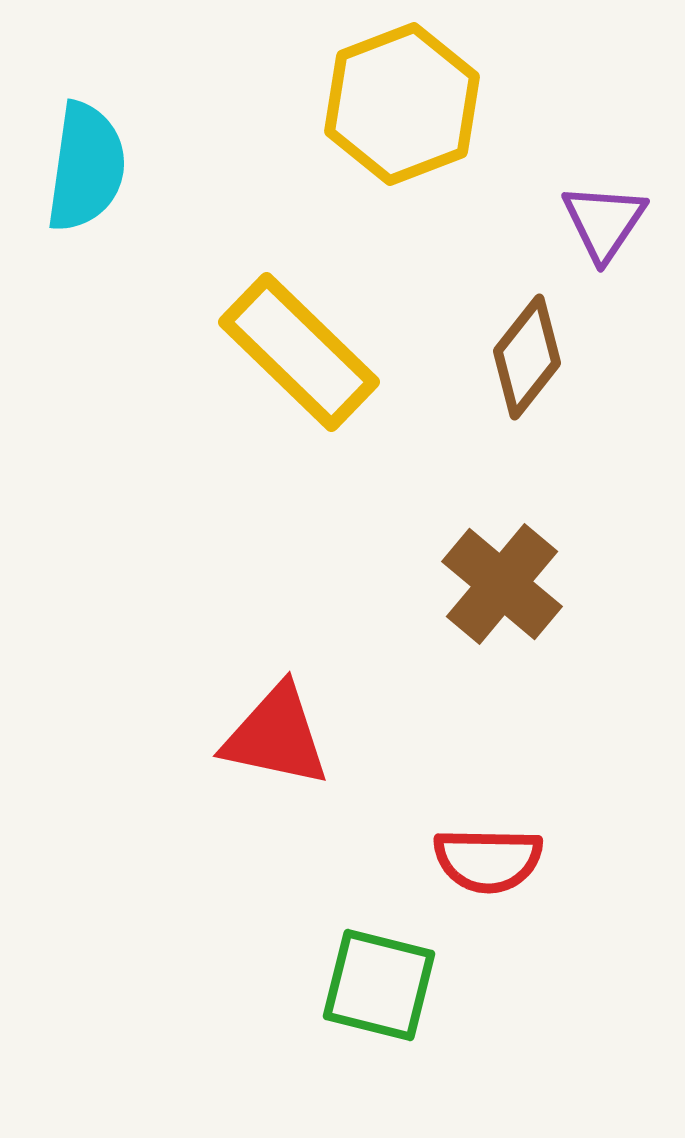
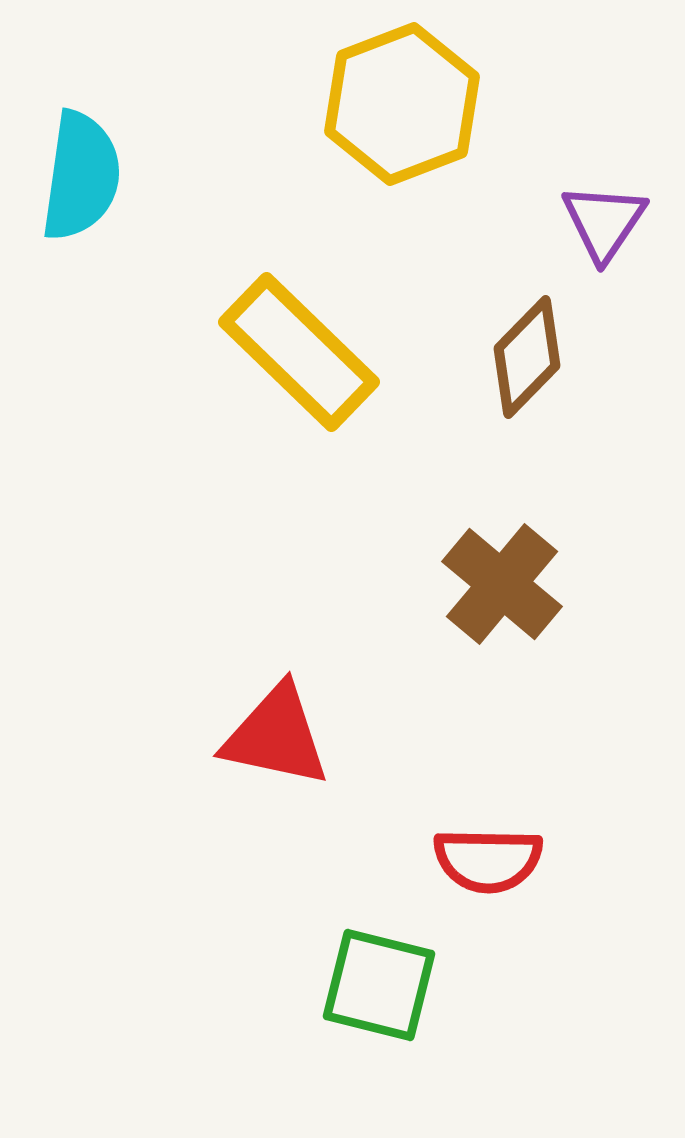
cyan semicircle: moved 5 px left, 9 px down
brown diamond: rotated 6 degrees clockwise
